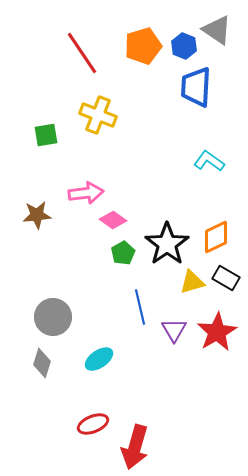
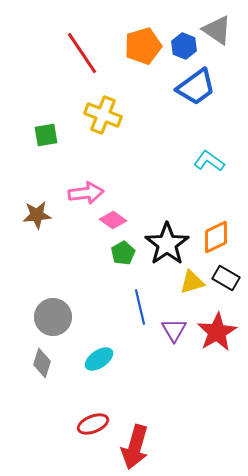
blue trapezoid: rotated 129 degrees counterclockwise
yellow cross: moved 5 px right
